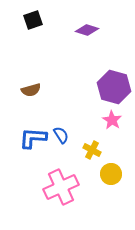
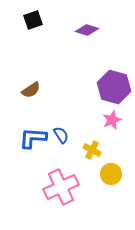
brown semicircle: rotated 18 degrees counterclockwise
pink star: rotated 18 degrees clockwise
